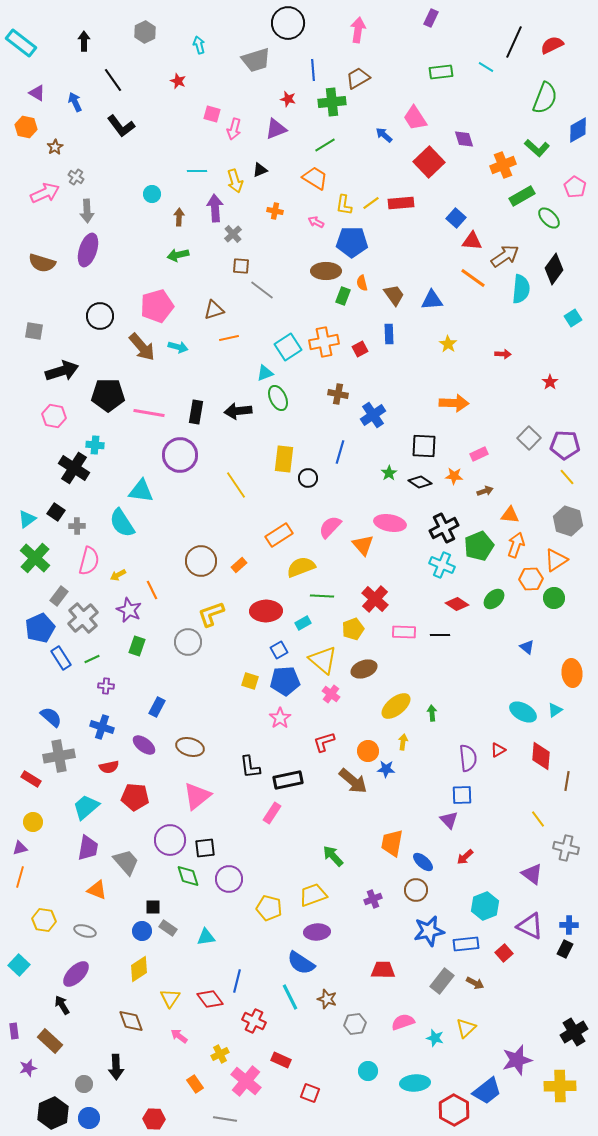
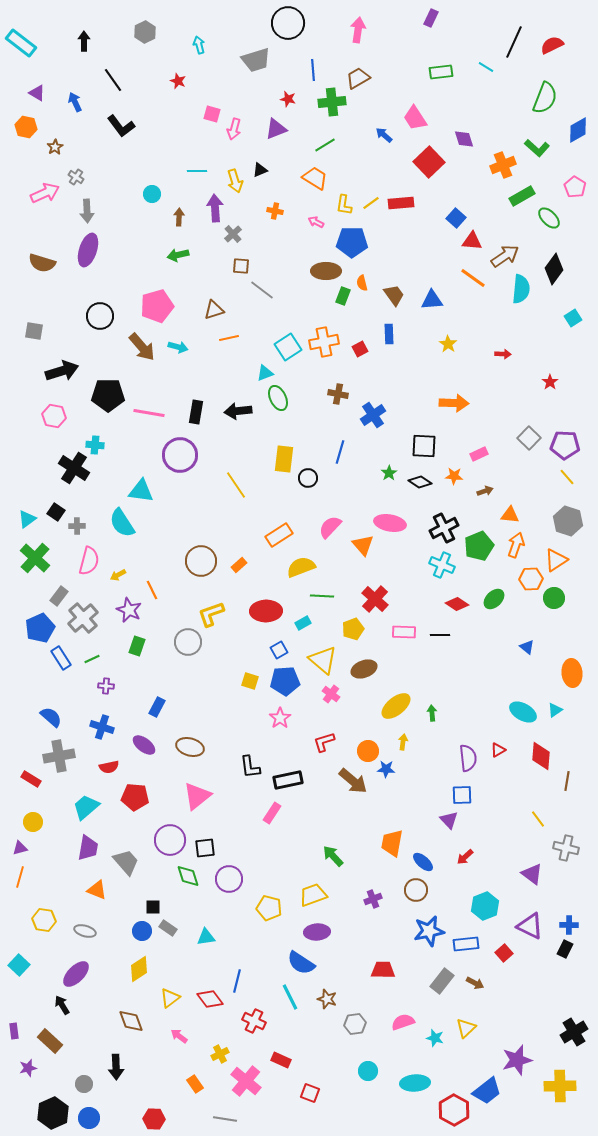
yellow triangle at (170, 998): rotated 20 degrees clockwise
